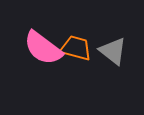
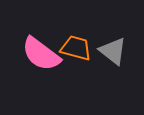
pink semicircle: moved 2 px left, 6 px down
